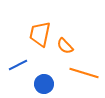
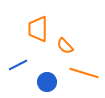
orange trapezoid: moved 2 px left, 5 px up; rotated 12 degrees counterclockwise
blue circle: moved 3 px right, 2 px up
